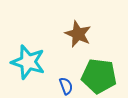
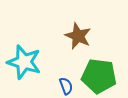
brown star: moved 2 px down
cyan star: moved 4 px left
